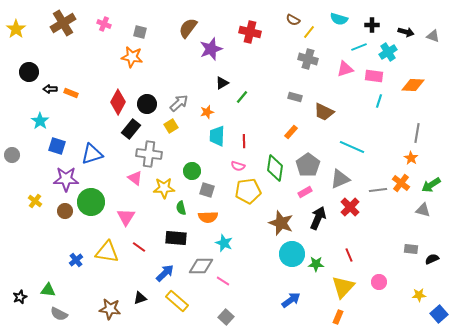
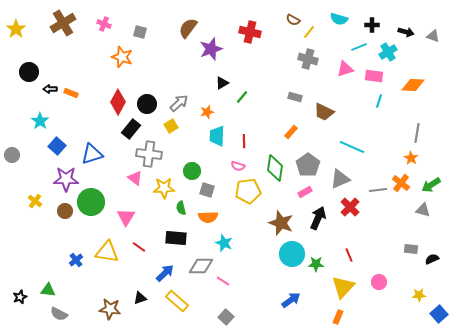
orange star at (132, 57): moved 10 px left; rotated 10 degrees clockwise
blue square at (57, 146): rotated 24 degrees clockwise
